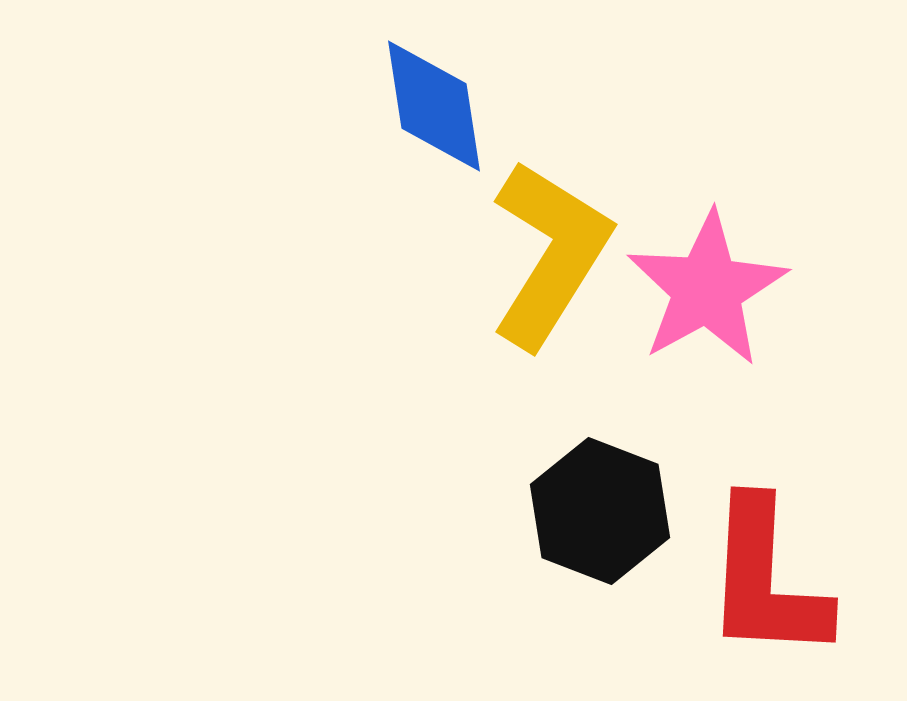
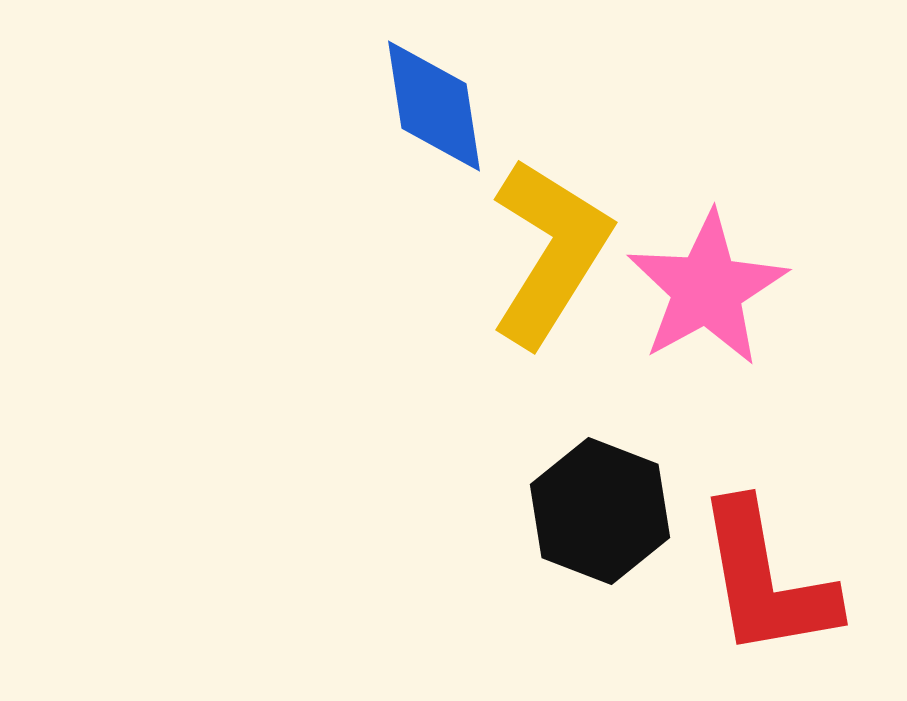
yellow L-shape: moved 2 px up
red L-shape: rotated 13 degrees counterclockwise
